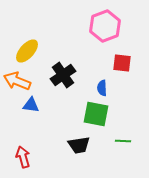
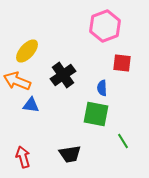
green line: rotated 56 degrees clockwise
black trapezoid: moved 9 px left, 9 px down
